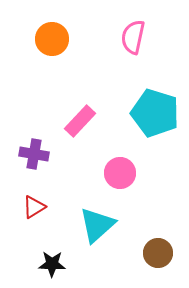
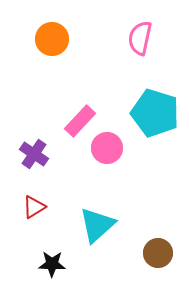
pink semicircle: moved 7 px right, 1 px down
purple cross: rotated 24 degrees clockwise
pink circle: moved 13 px left, 25 px up
